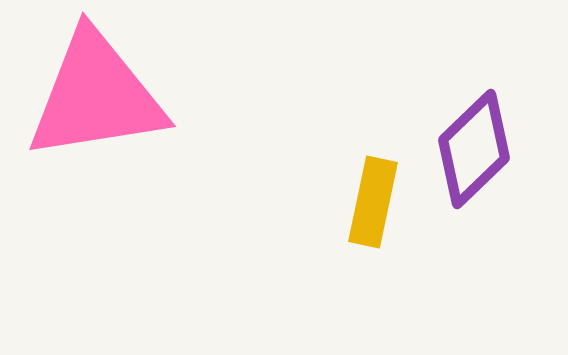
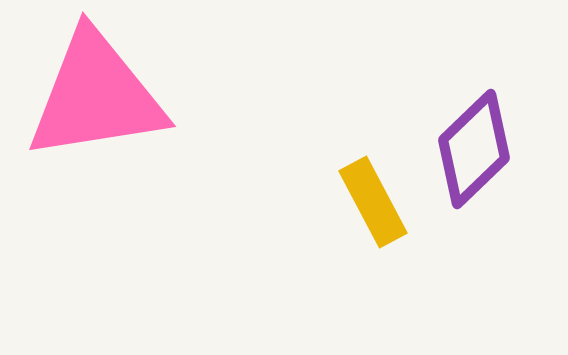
yellow rectangle: rotated 40 degrees counterclockwise
